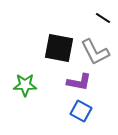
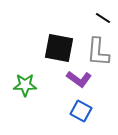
gray L-shape: moved 3 px right; rotated 32 degrees clockwise
purple L-shape: moved 3 px up; rotated 25 degrees clockwise
